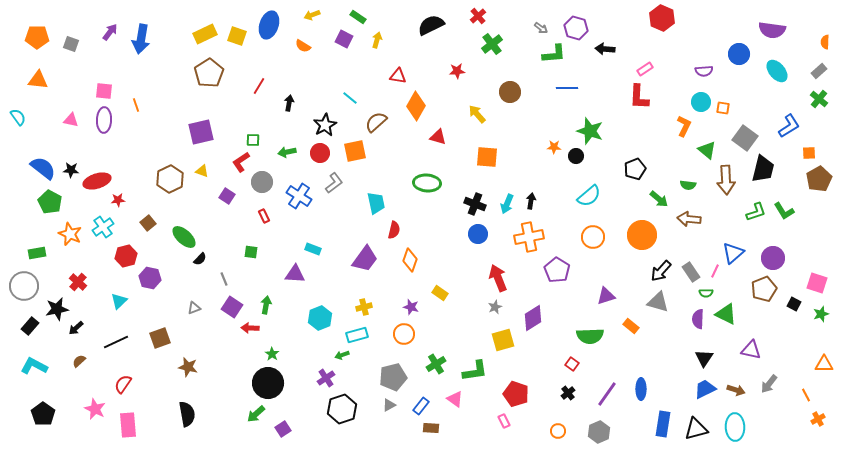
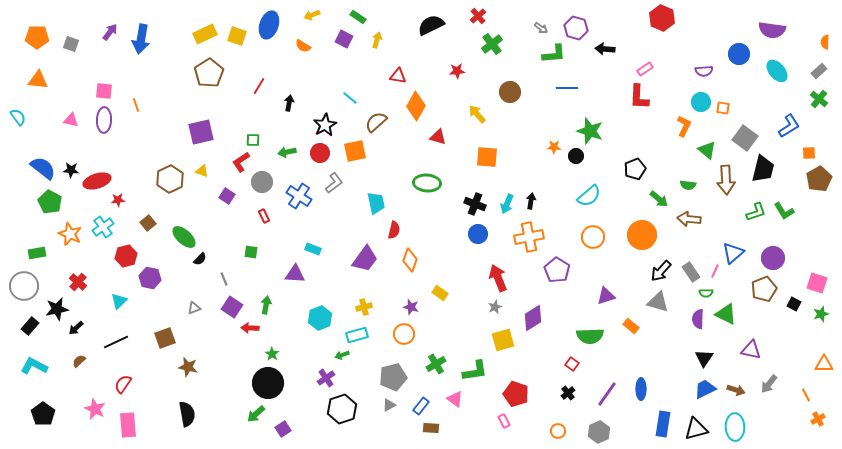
brown square at (160, 338): moved 5 px right
